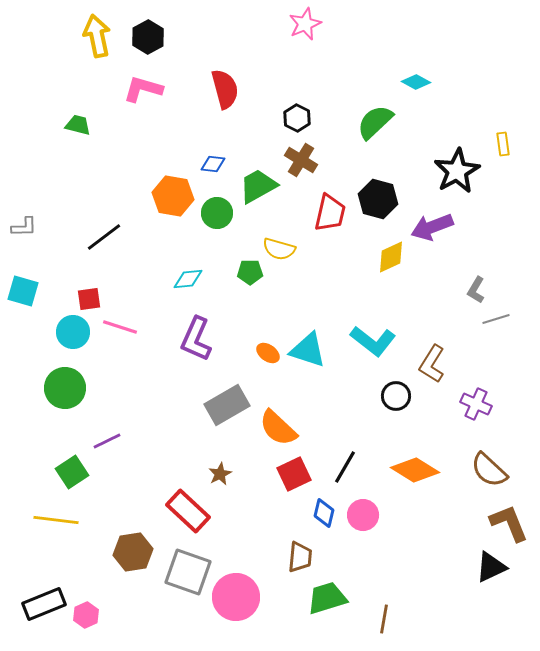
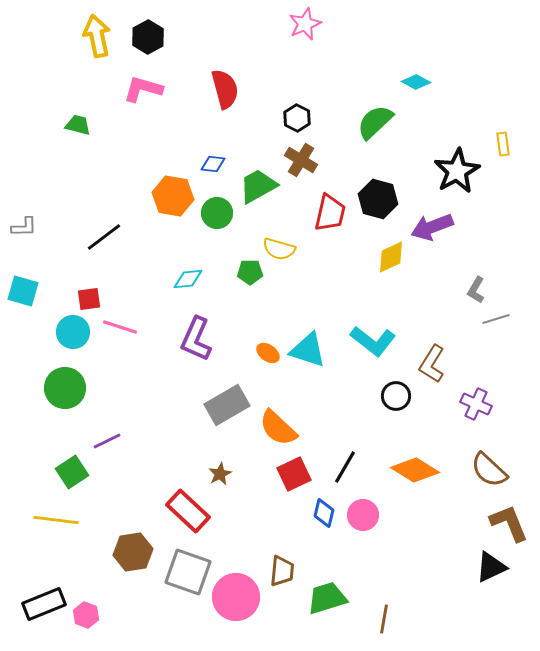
brown trapezoid at (300, 557): moved 18 px left, 14 px down
pink hexagon at (86, 615): rotated 15 degrees counterclockwise
